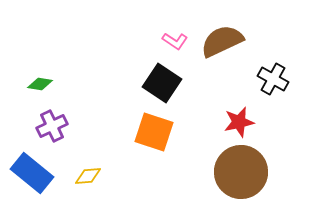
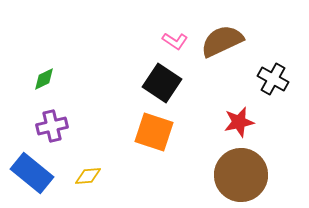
green diamond: moved 4 px right, 5 px up; rotated 35 degrees counterclockwise
purple cross: rotated 12 degrees clockwise
brown circle: moved 3 px down
